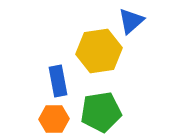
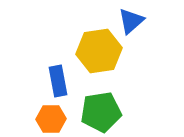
orange hexagon: moved 3 px left
